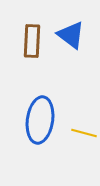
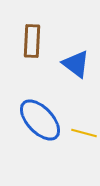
blue triangle: moved 5 px right, 29 px down
blue ellipse: rotated 51 degrees counterclockwise
